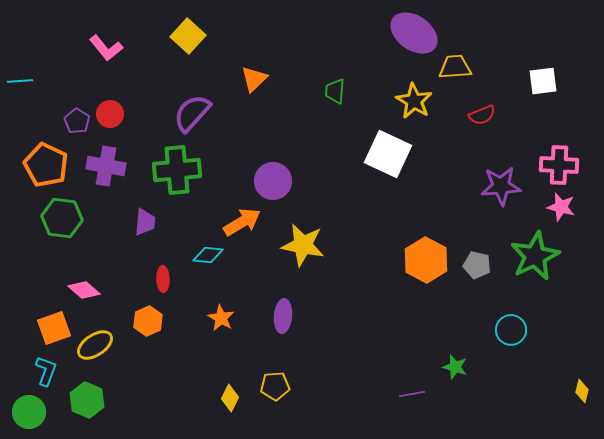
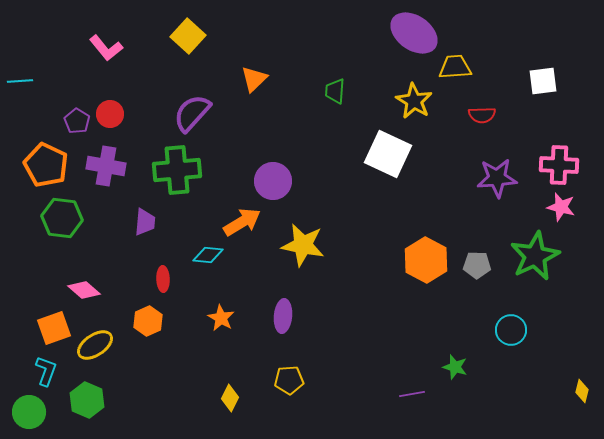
red semicircle at (482, 115): rotated 20 degrees clockwise
purple star at (501, 186): moved 4 px left, 8 px up
gray pentagon at (477, 265): rotated 12 degrees counterclockwise
yellow pentagon at (275, 386): moved 14 px right, 6 px up
